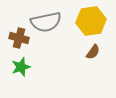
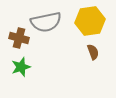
yellow hexagon: moved 1 px left
brown semicircle: rotated 56 degrees counterclockwise
